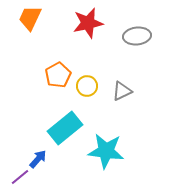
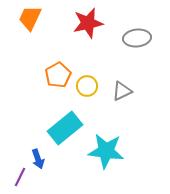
gray ellipse: moved 2 px down
blue arrow: rotated 120 degrees clockwise
purple line: rotated 24 degrees counterclockwise
